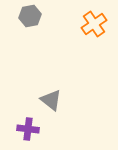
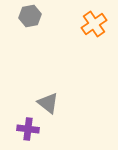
gray triangle: moved 3 px left, 3 px down
